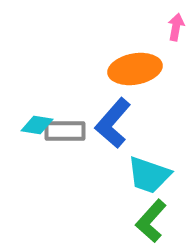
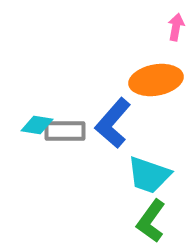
orange ellipse: moved 21 px right, 11 px down
green L-shape: rotated 6 degrees counterclockwise
